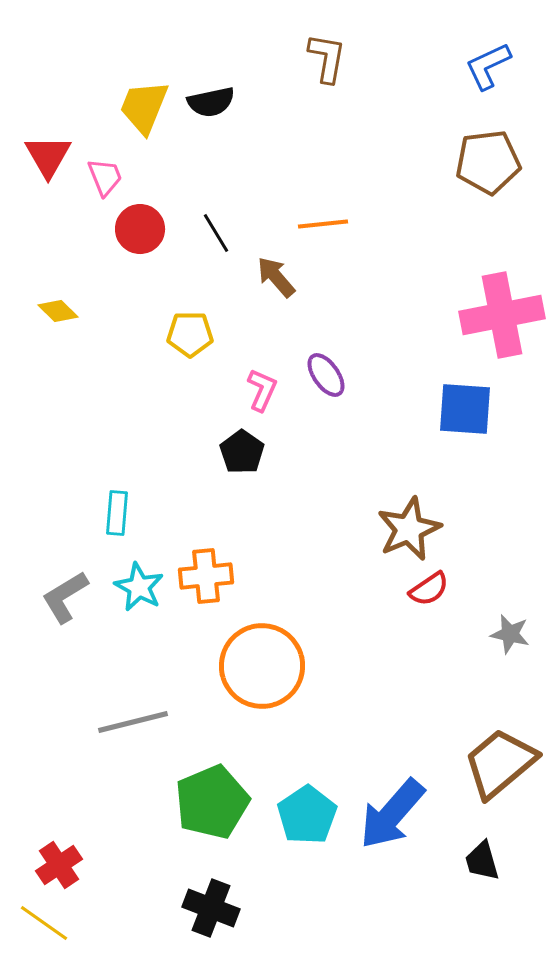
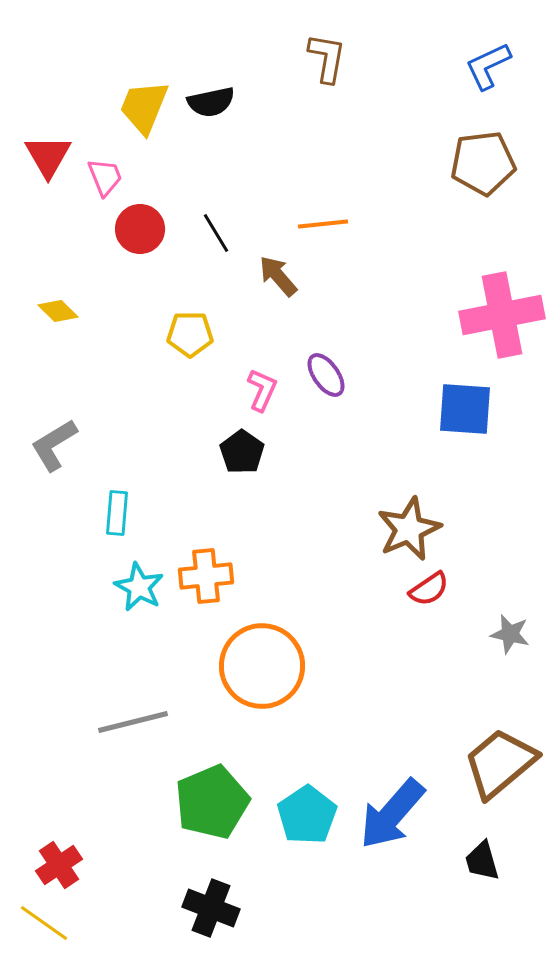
brown pentagon: moved 5 px left, 1 px down
brown arrow: moved 2 px right, 1 px up
gray L-shape: moved 11 px left, 152 px up
